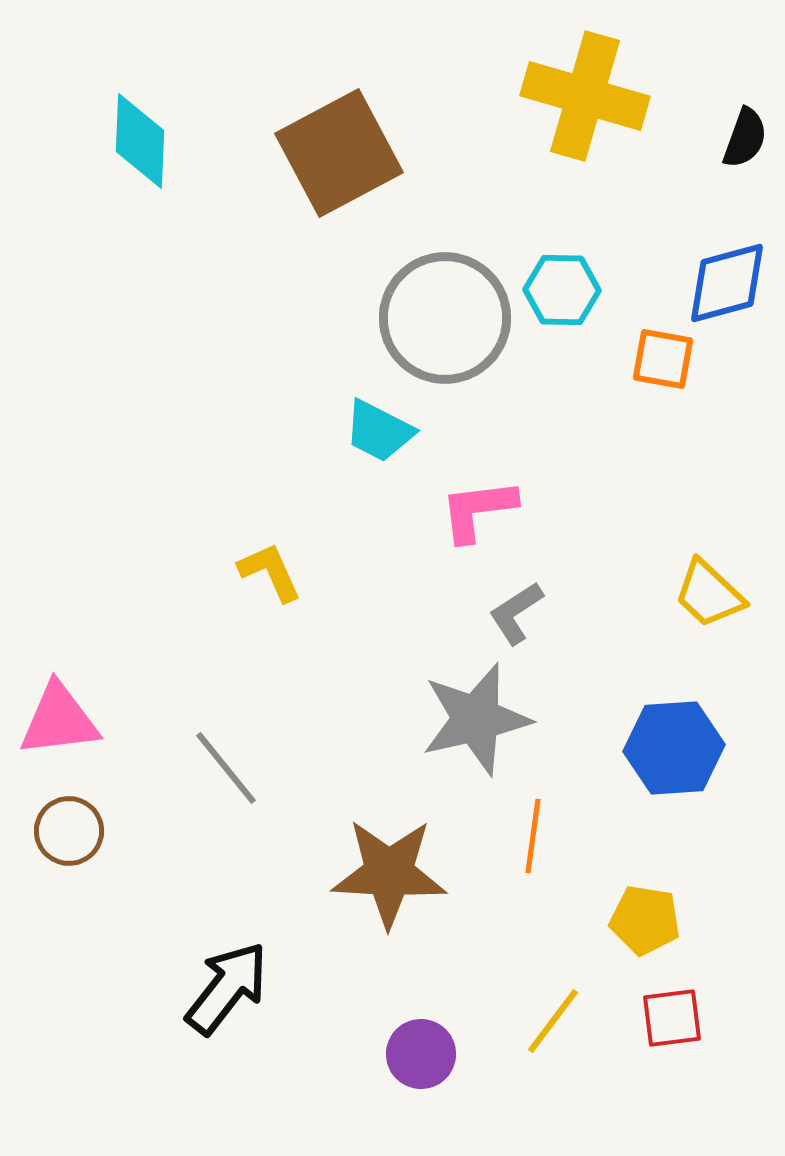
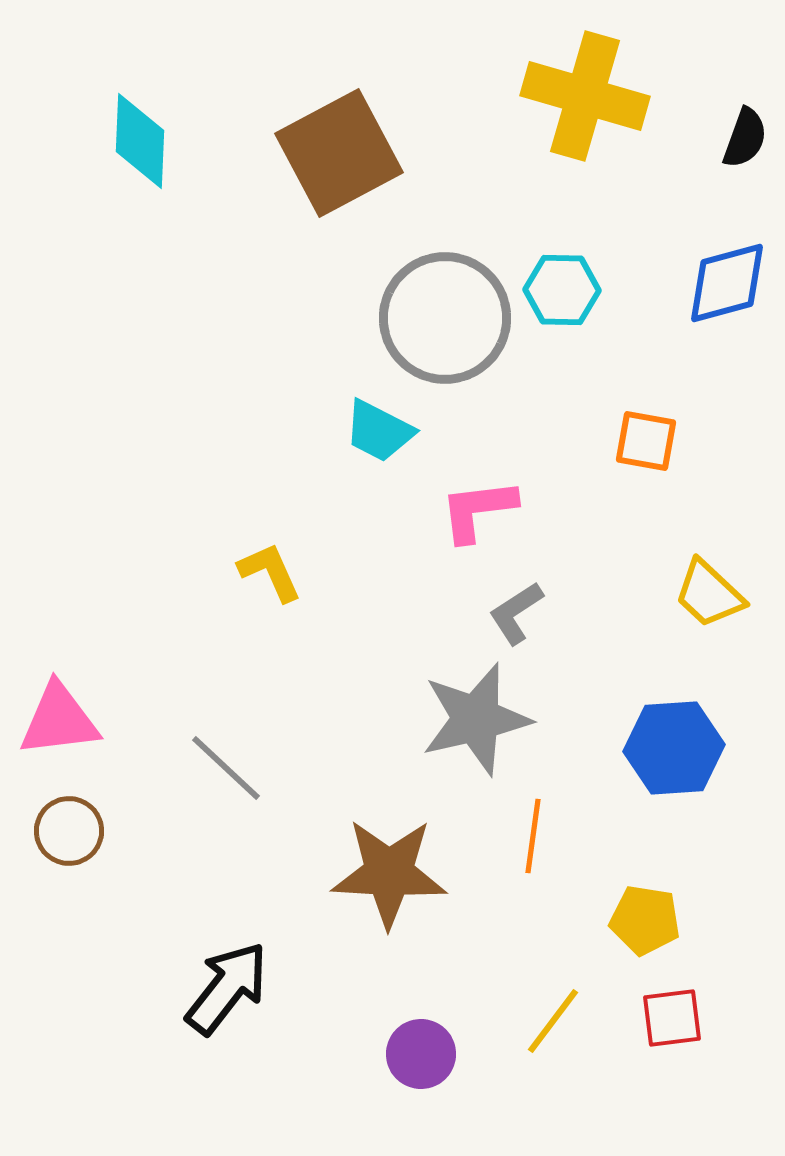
orange square: moved 17 px left, 82 px down
gray line: rotated 8 degrees counterclockwise
